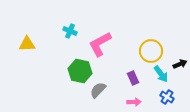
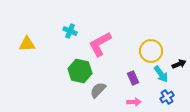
black arrow: moved 1 px left
blue cross: rotated 24 degrees clockwise
